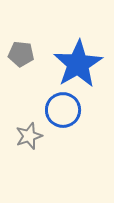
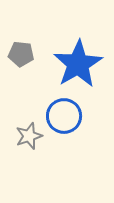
blue circle: moved 1 px right, 6 px down
